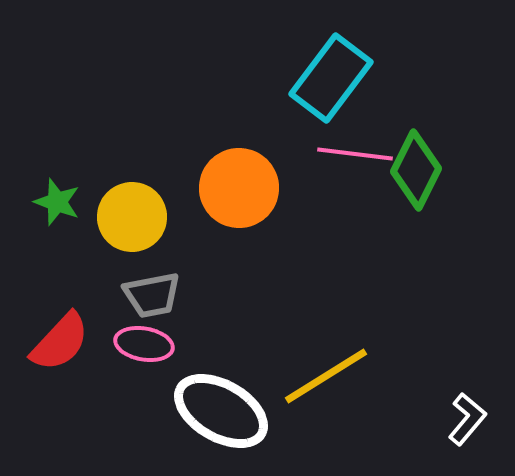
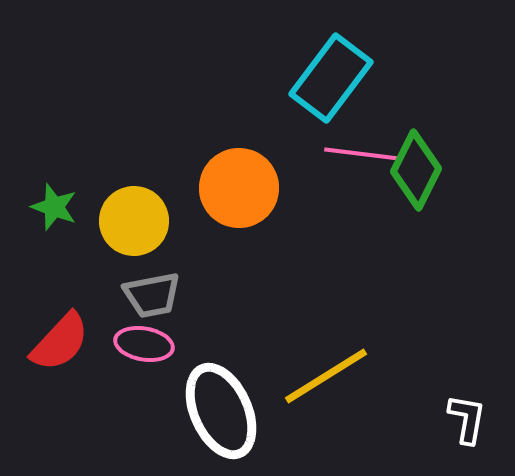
pink line: moved 7 px right
green star: moved 3 px left, 5 px down
yellow circle: moved 2 px right, 4 px down
white ellipse: rotated 36 degrees clockwise
white L-shape: rotated 30 degrees counterclockwise
